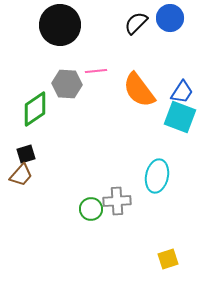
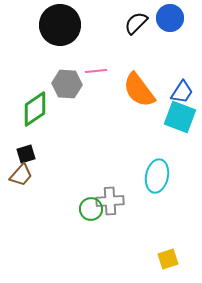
gray cross: moved 7 px left
